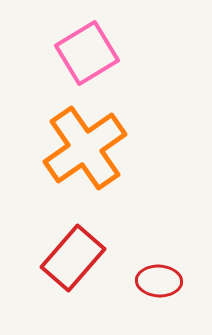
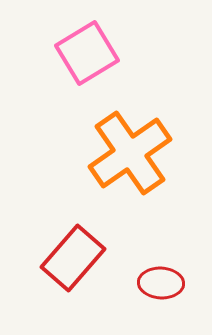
orange cross: moved 45 px right, 5 px down
red ellipse: moved 2 px right, 2 px down
